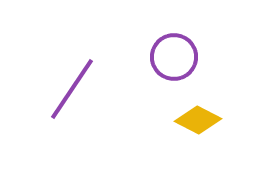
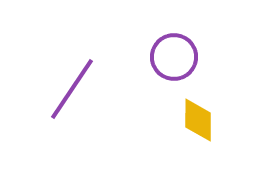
yellow diamond: rotated 63 degrees clockwise
